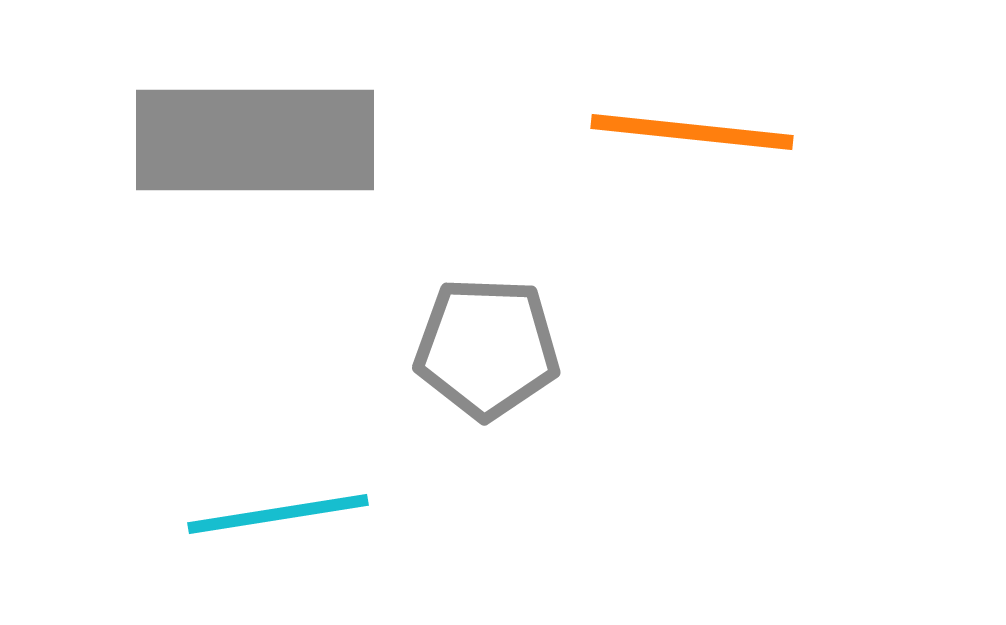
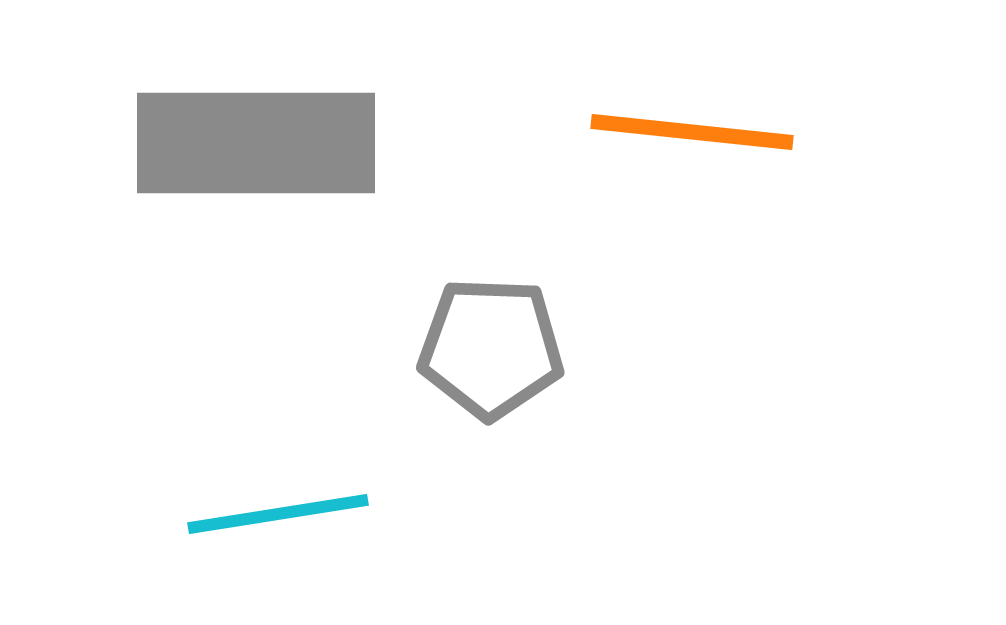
gray rectangle: moved 1 px right, 3 px down
gray pentagon: moved 4 px right
